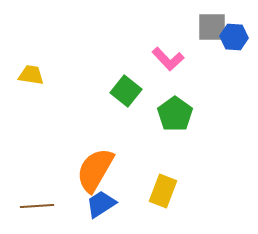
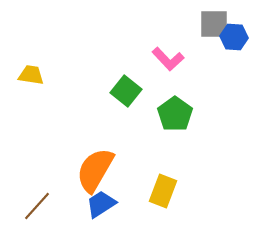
gray square: moved 2 px right, 3 px up
brown line: rotated 44 degrees counterclockwise
